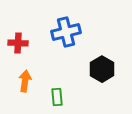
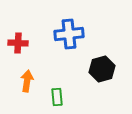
blue cross: moved 3 px right, 2 px down; rotated 8 degrees clockwise
black hexagon: rotated 15 degrees clockwise
orange arrow: moved 2 px right
